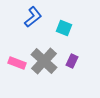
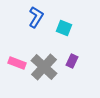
blue L-shape: moved 3 px right; rotated 20 degrees counterclockwise
gray cross: moved 6 px down
